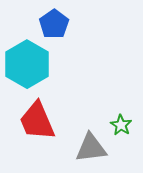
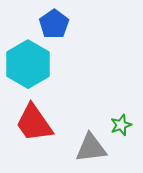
cyan hexagon: moved 1 px right
red trapezoid: moved 3 px left, 2 px down; rotated 12 degrees counterclockwise
green star: rotated 20 degrees clockwise
